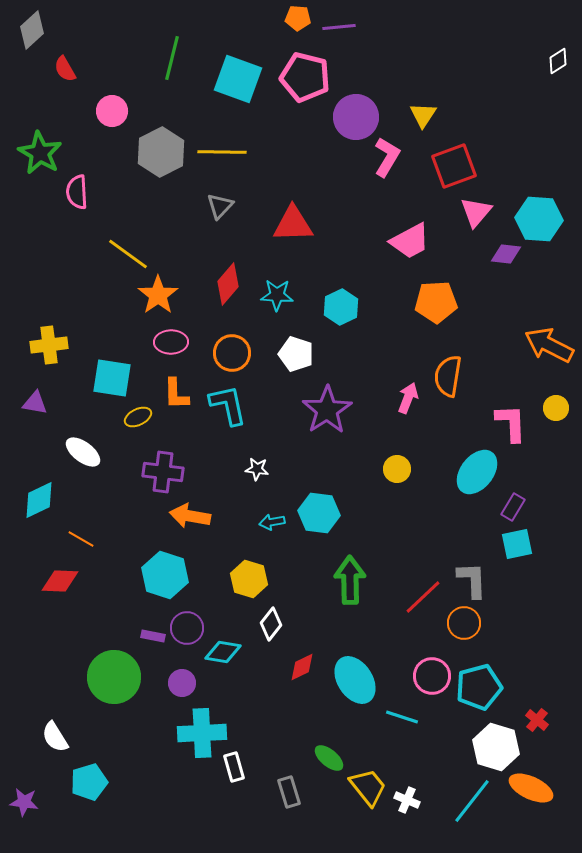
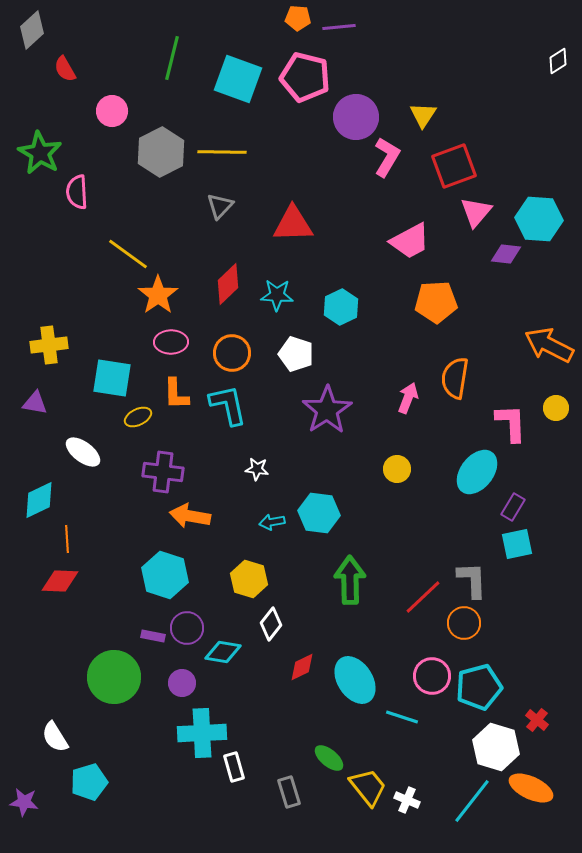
red diamond at (228, 284): rotated 6 degrees clockwise
orange semicircle at (448, 376): moved 7 px right, 2 px down
orange line at (81, 539): moved 14 px left; rotated 56 degrees clockwise
